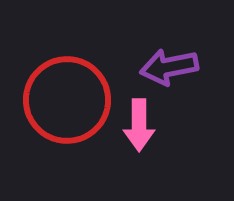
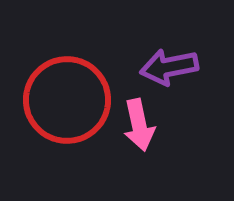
pink arrow: rotated 12 degrees counterclockwise
